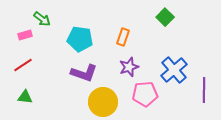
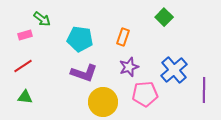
green square: moved 1 px left
red line: moved 1 px down
